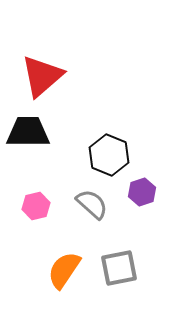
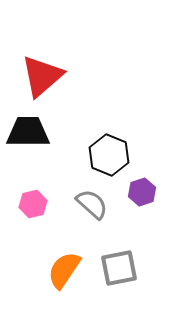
pink hexagon: moved 3 px left, 2 px up
